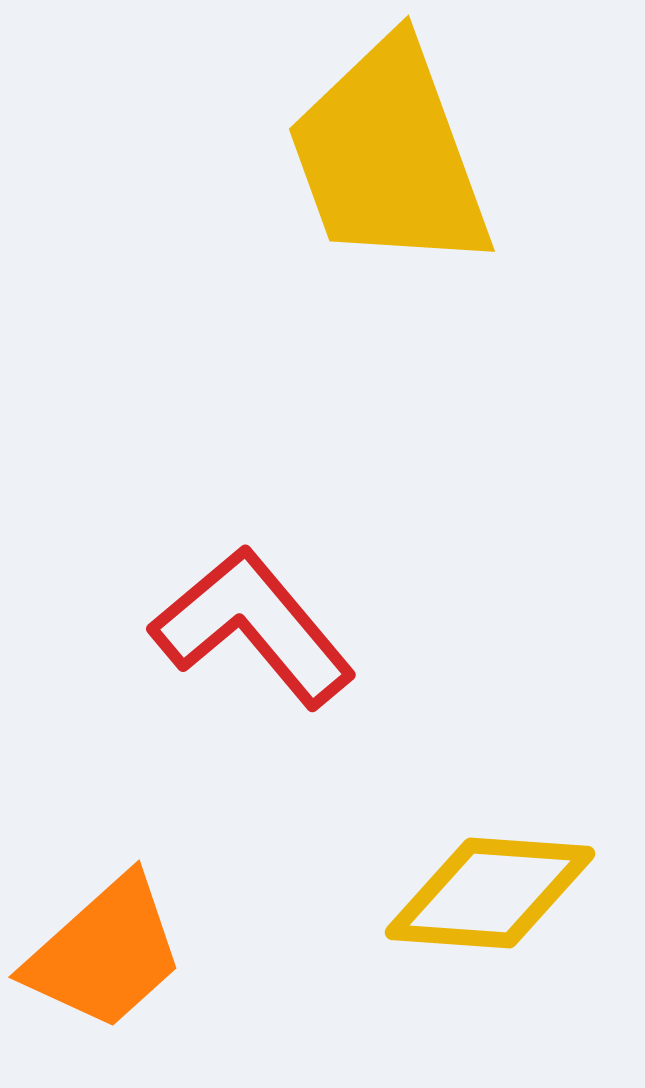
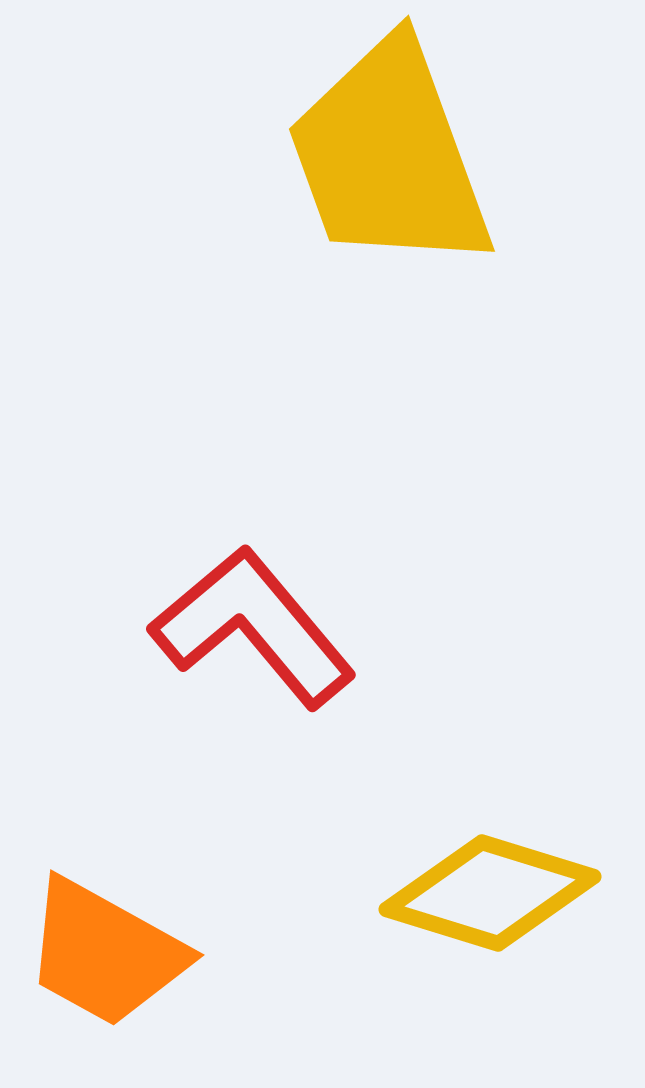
yellow diamond: rotated 13 degrees clockwise
orange trapezoid: rotated 71 degrees clockwise
